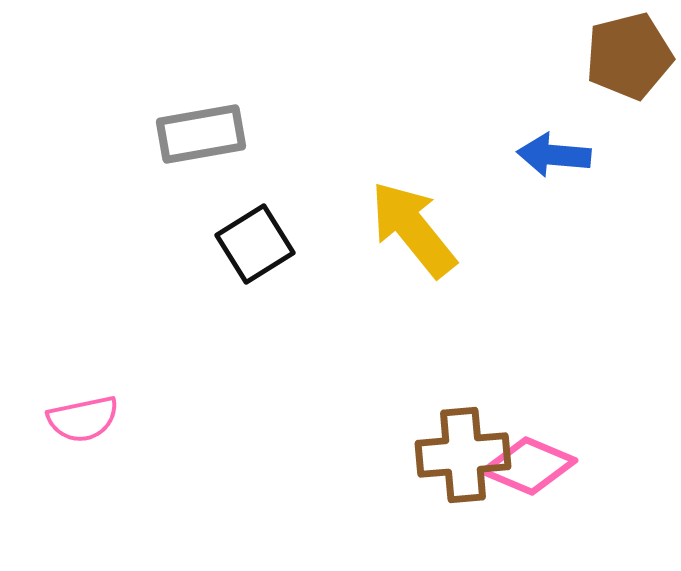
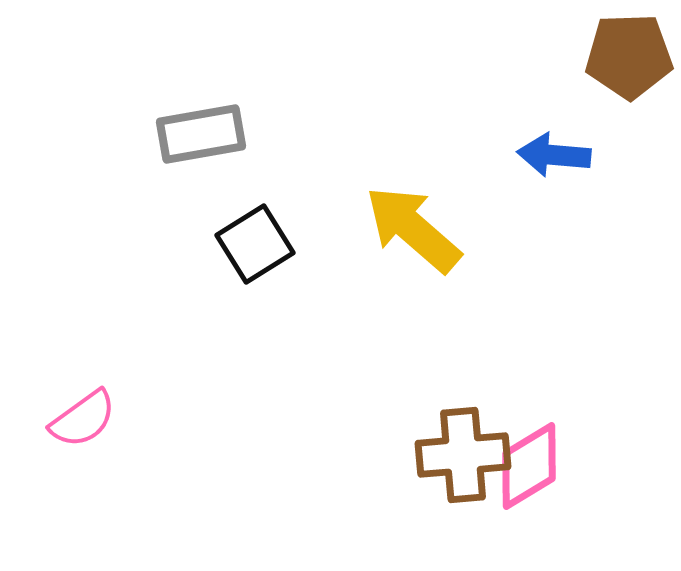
brown pentagon: rotated 12 degrees clockwise
yellow arrow: rotated 10 degrees counterclockwise
pink semicircle: rotated 24 degrees counterclockwise
pink diamond: rotated 54 degrees counterclockwise
